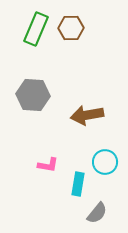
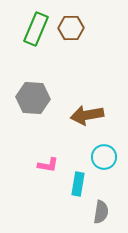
gray hexagon: moved 3 px down
cyan circle: moved 1 px left, 5 px up
gray semicircle: moved 4 px right, 1 px up; rotated 30 degrees counterclockwise
